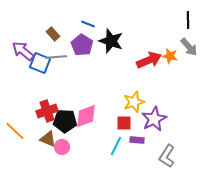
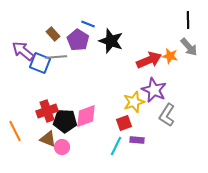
purple pentagon: moved 4 px left, 5 px up
purple star: moved 29 px up; rotated 20 degrees counterclockwise
red square: rotated 21 degrees counterclockwise
orange line: rotated 20 degrees clockwise
gray L-shape: moved 41 px up
